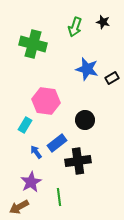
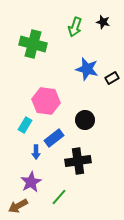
blue rectangle: moved 3 px left, 5 px up
blue arrow: rotated 144 degrees counterclockwise
green line: rotated 48 degrees clockwise
brown arrow: moved 1 px left, 1 px up
